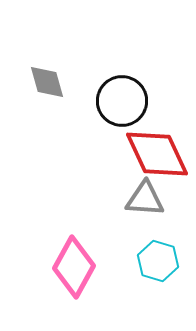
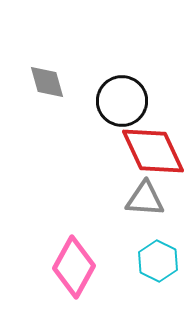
red diamond: moved 4 px left, 3 px up
cyan hexagon: rotated 9 degrees clockwise
